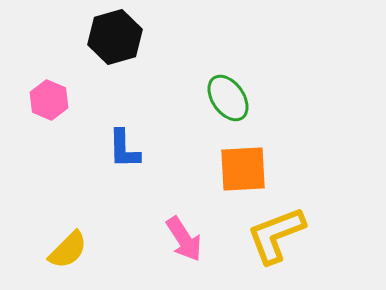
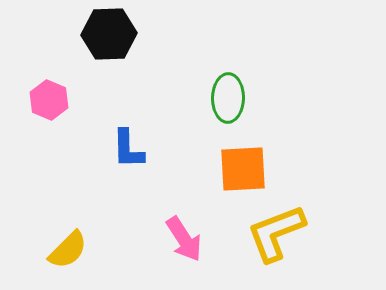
black hexagon: moved 6 px left, 3 px up; rotated 14 degrees clockwise
green ellipse: rotated 36 degrees clockwise
blue L-shape: moved 4 px right
yellow L-shape: moved 2 px up
